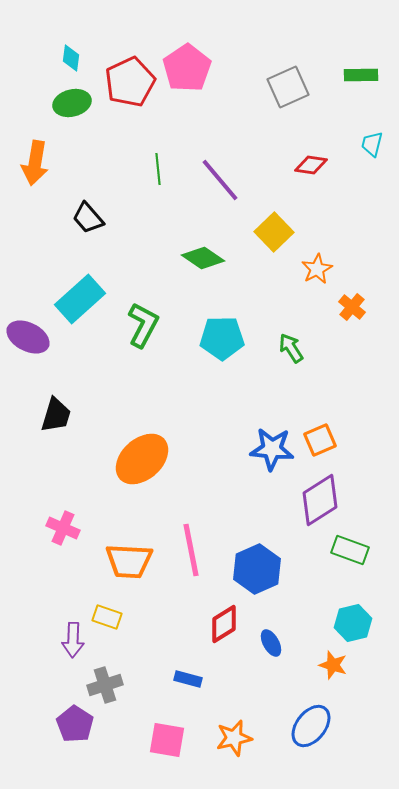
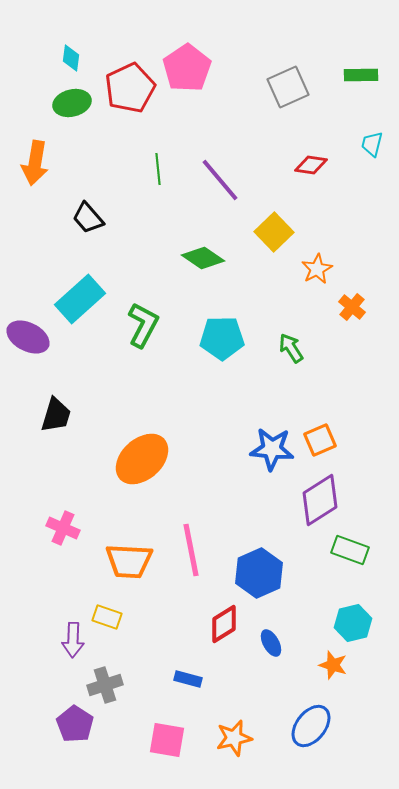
red pentagon at (130, 82): moved 6 px down
blue hexagon at (257, 569): moved 2 px right, 4 px down
